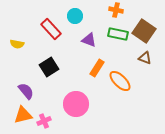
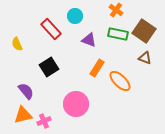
orange cross: rotated 24 degrees clockwise
yellow semicircle: rotated 56 degrees clockwise
